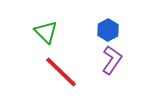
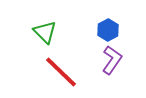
green triangle: moved 1 px left
